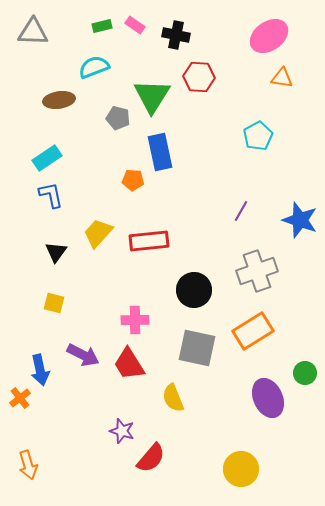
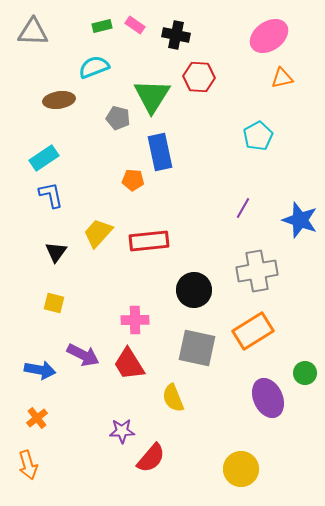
orange triangle: rotated 20 degrees counterclockwise
cyan rectangle: moved 3 px left
purple line: moved 2 px right, 3 px up
gray cross: rotated 9 degrees clockwise
blue arrow: rotated 68 degrees counterclockwise
orange cross: moved 17 px right, 20 px down
purple star: rotated 20 degrees counterclockwise
